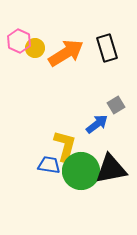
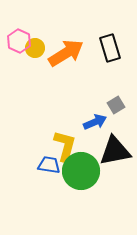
black rectangle: moved 3 px right
blue arrow: moved 2 px left, 2 px up; rotated 15 degrees clockwise
black triangle: moved 4 px right, 18 px up
